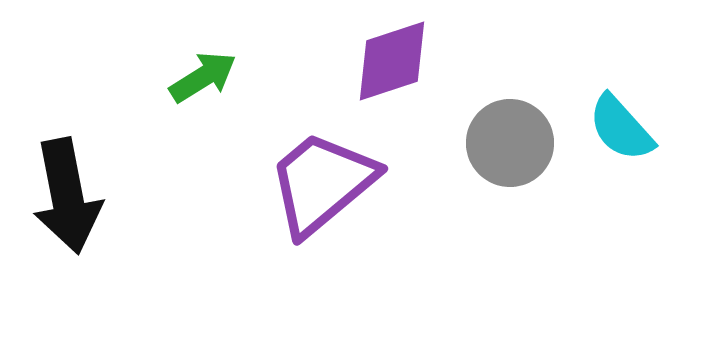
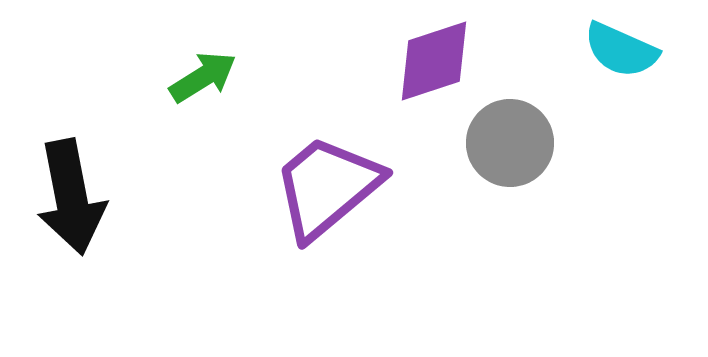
purple diamond: moved 42 px right
cyan semicircle: moved 78 px up; rotated 24 degrees counterclockwise
purple trapezoid: moved 5 px right, 4 px down
black arrow: moved 4 px right, 1 px down
